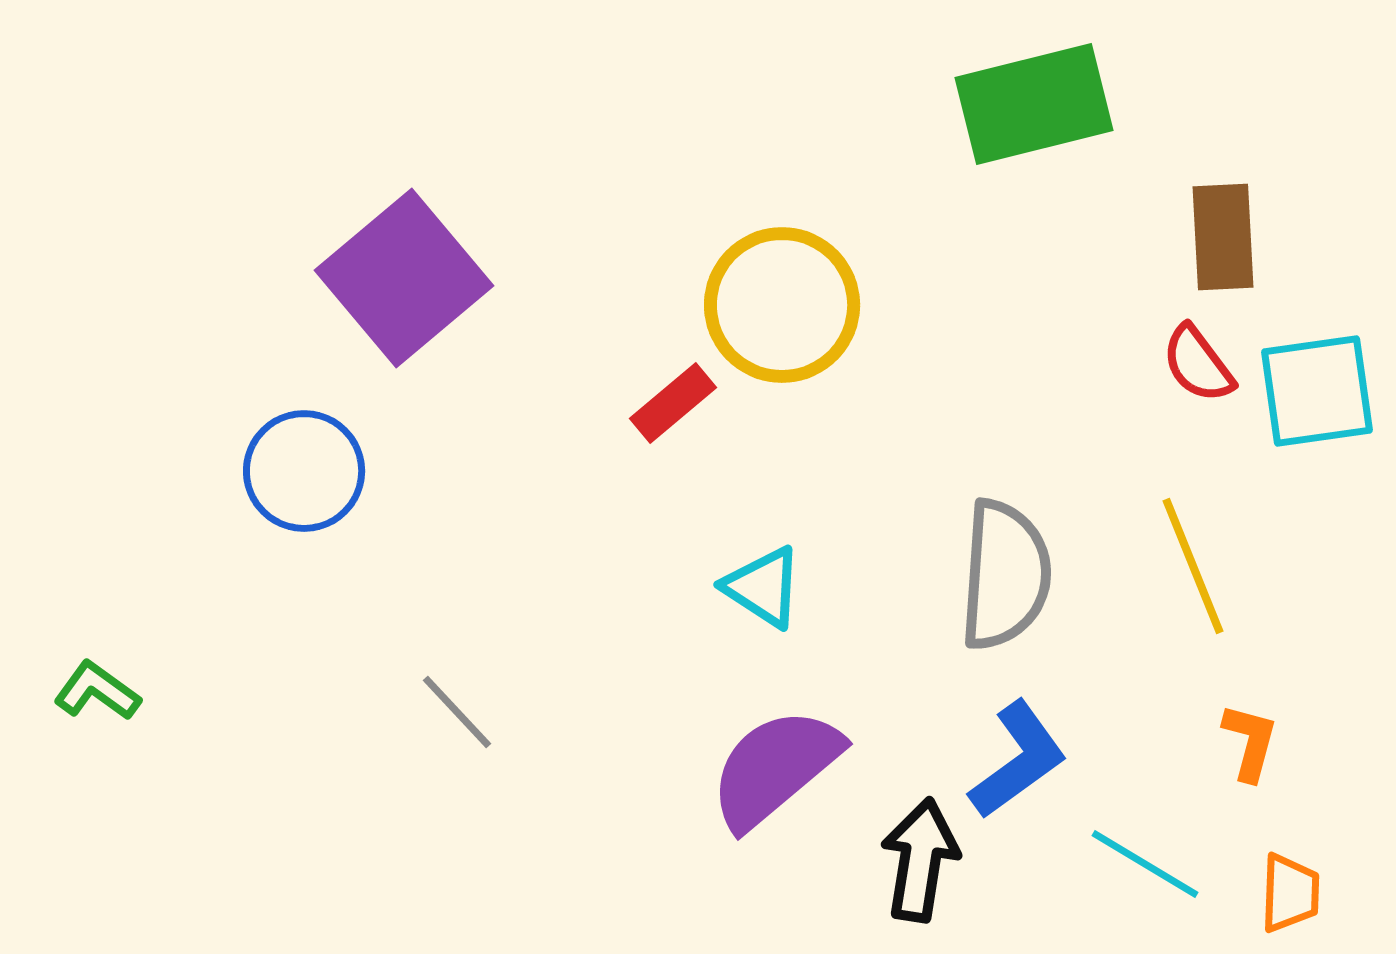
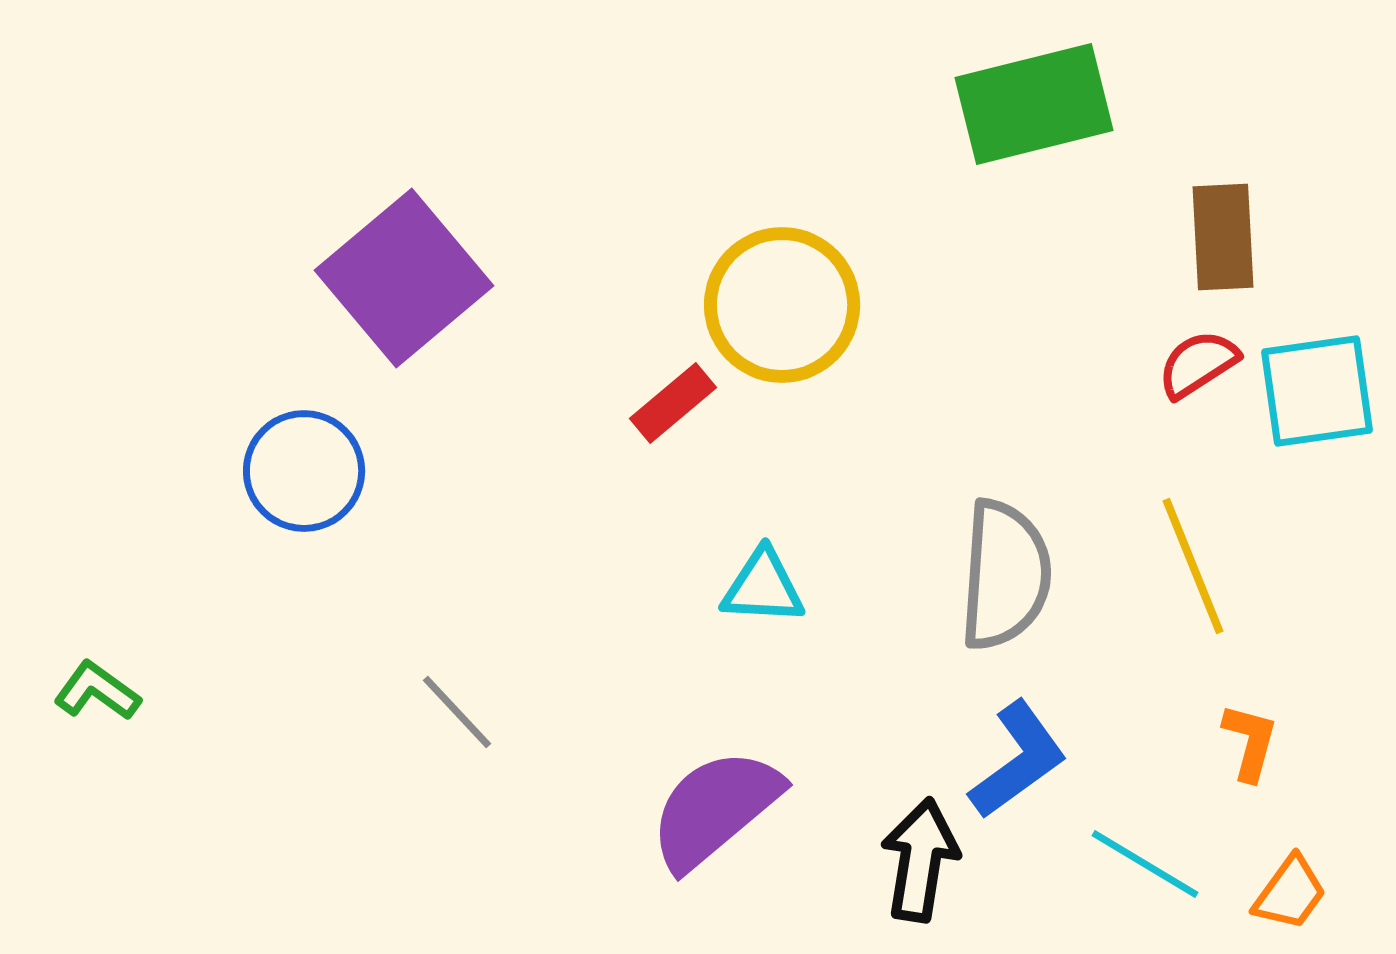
red semicircle: rotated 94 degrees clockwise
cyan triangle: rotated 30 degrees counterclockwise
purple semicircle: moved 60 px left, 41 px down
orange trapezoid: rotated 34 degrees clockwise
